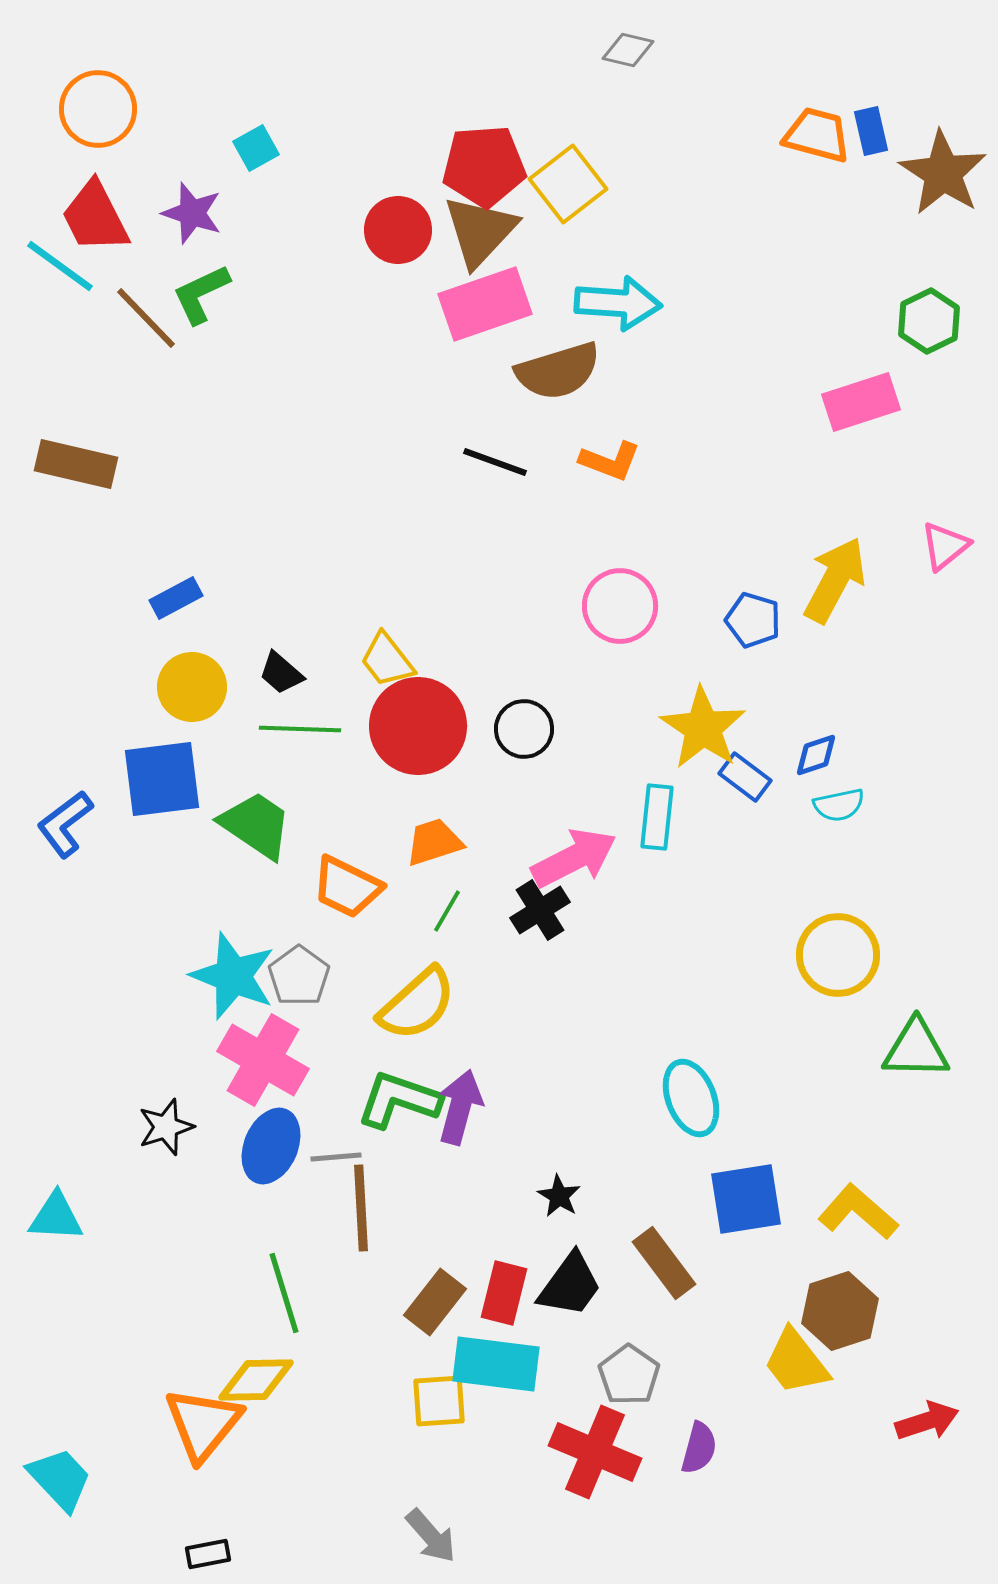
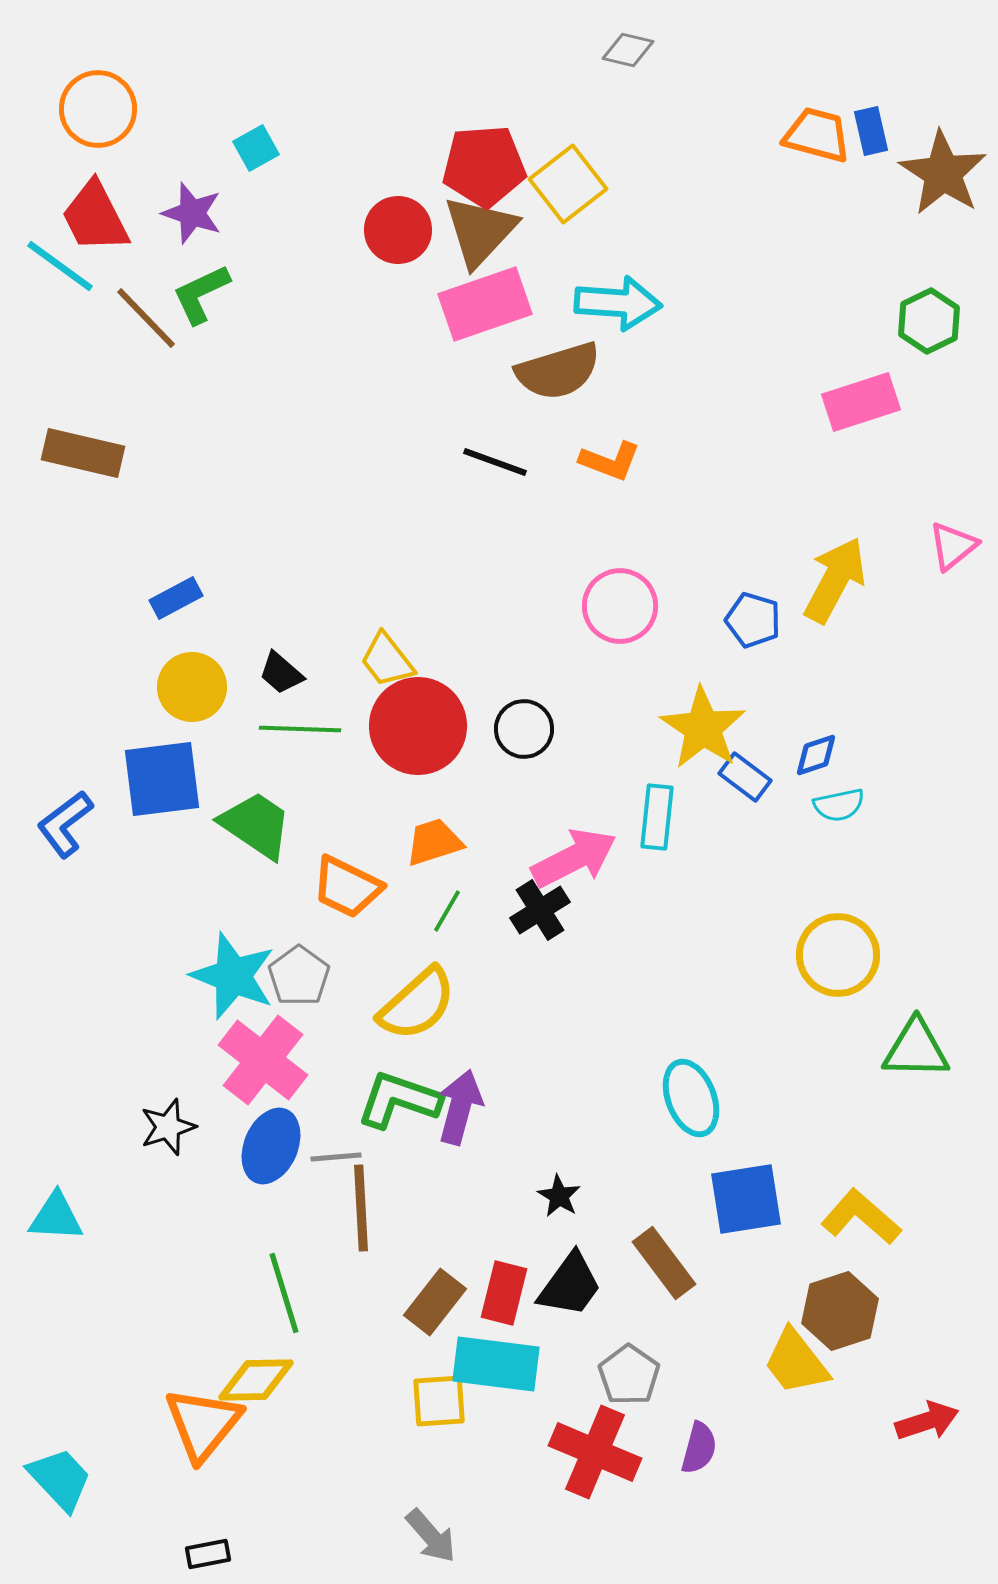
brown rectangle at (76, 464): moved 7 px right, 11 px up
pink triangle at (945, 546): moved 8 px right
pink cross at (263, 1060): rotated 8 degrees clockwise
black star at (166, 1127): moved 2 px right
yellow L-shape at (858, 1212): moved 3 px right, 5 px down
